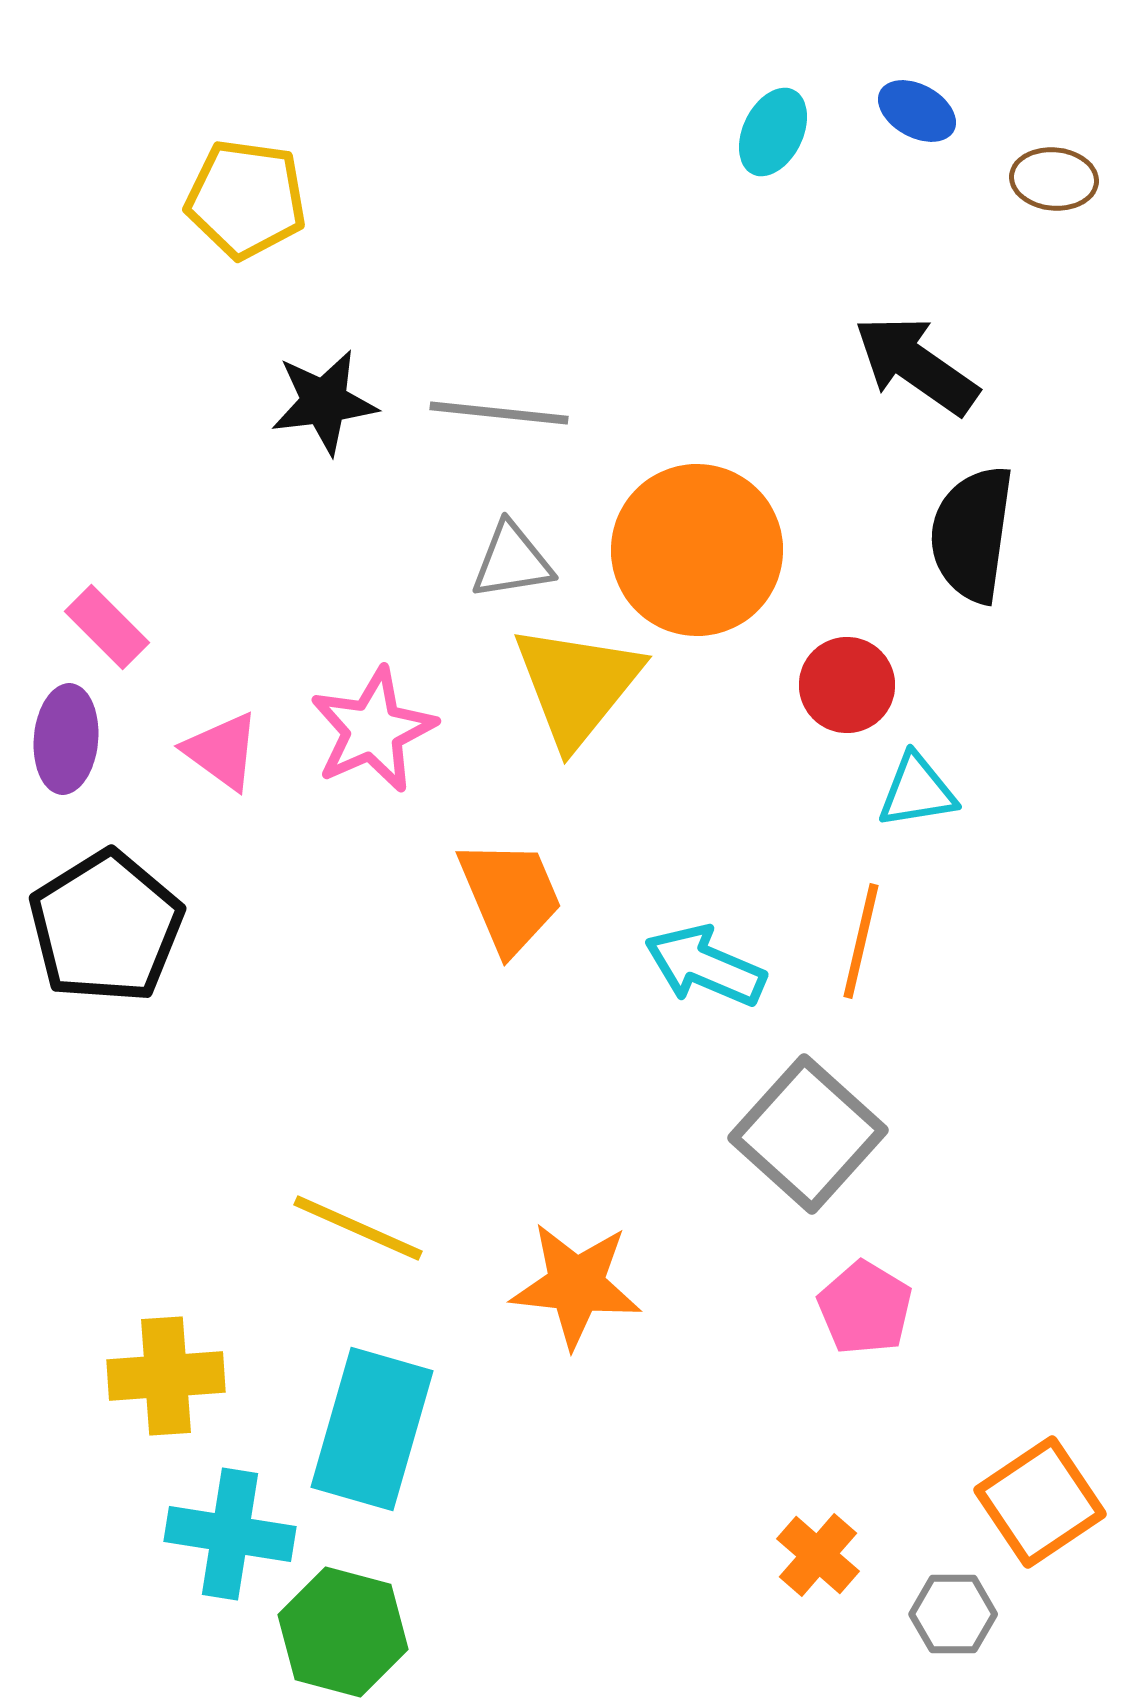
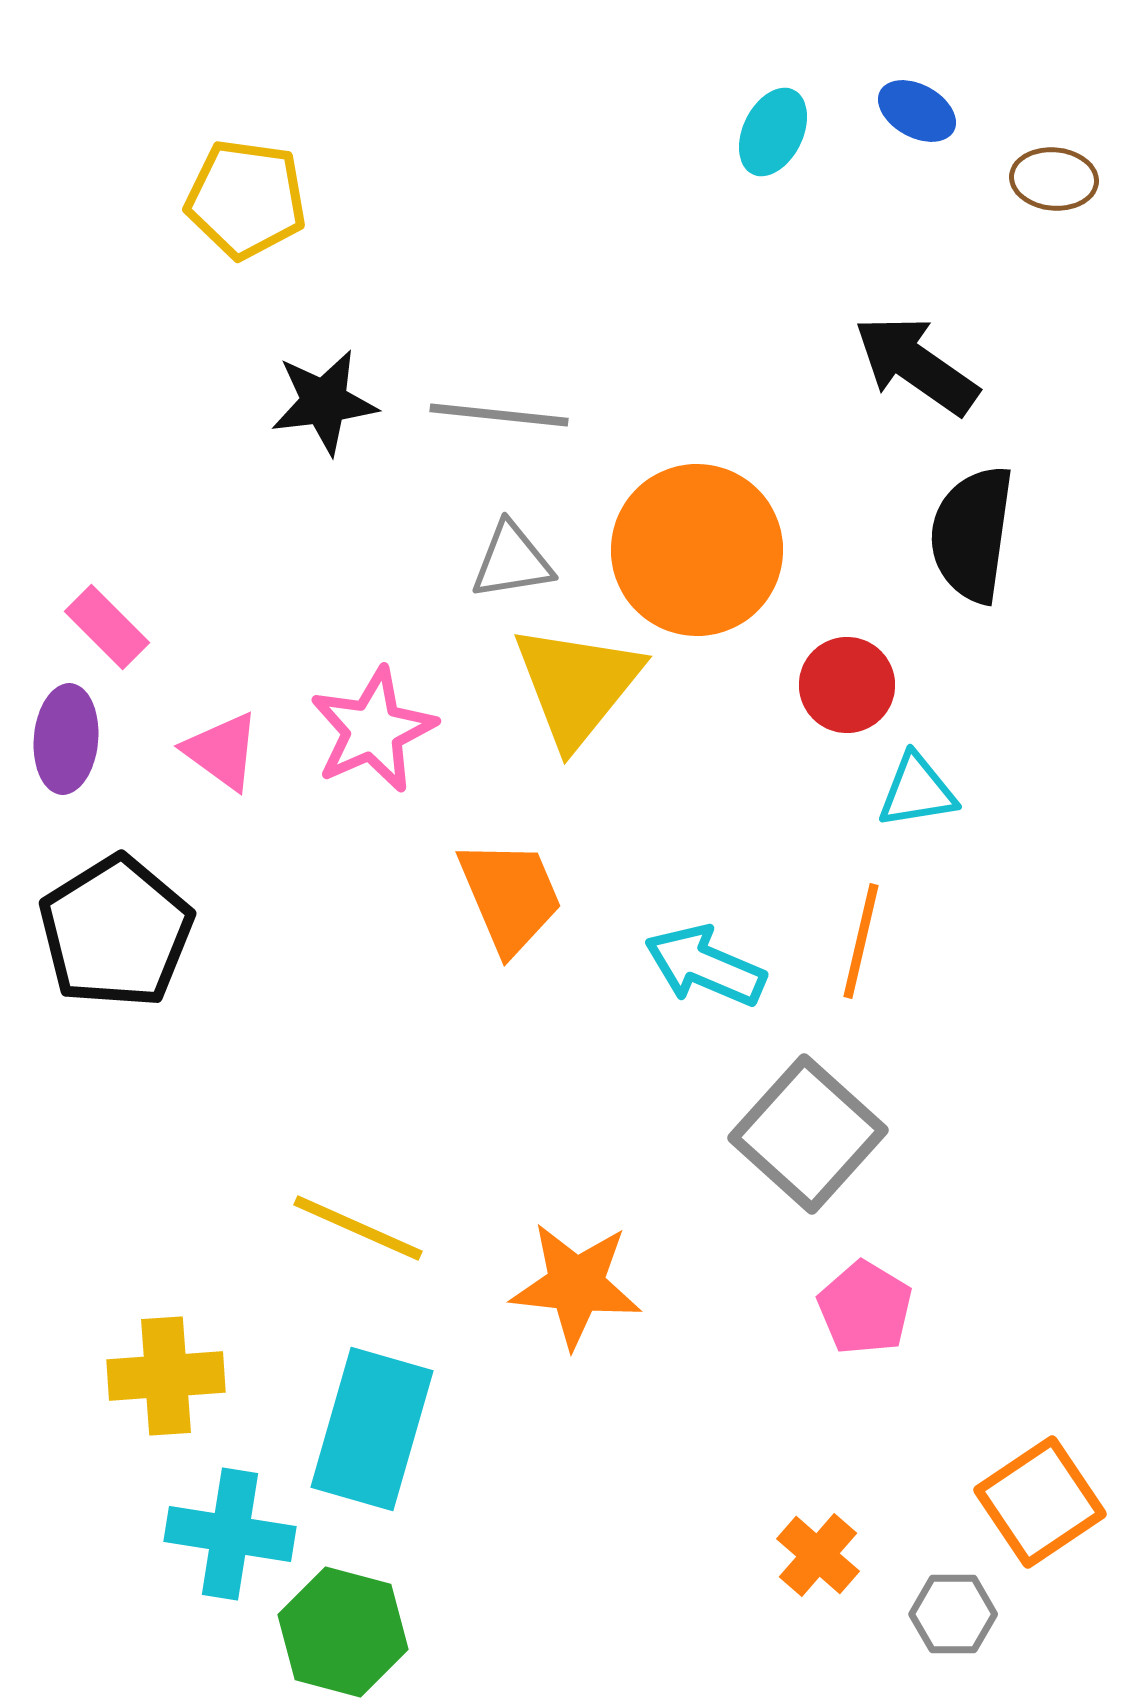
gray line: moved 2 px down
black pentagon: moved 10 px right, 5 px down
